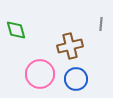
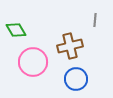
gray line: moved 6 px left, 4 px up
green diamond: rotated 15 degrees counterclockwise
pink circle: moved 7 px left, 12 px up
